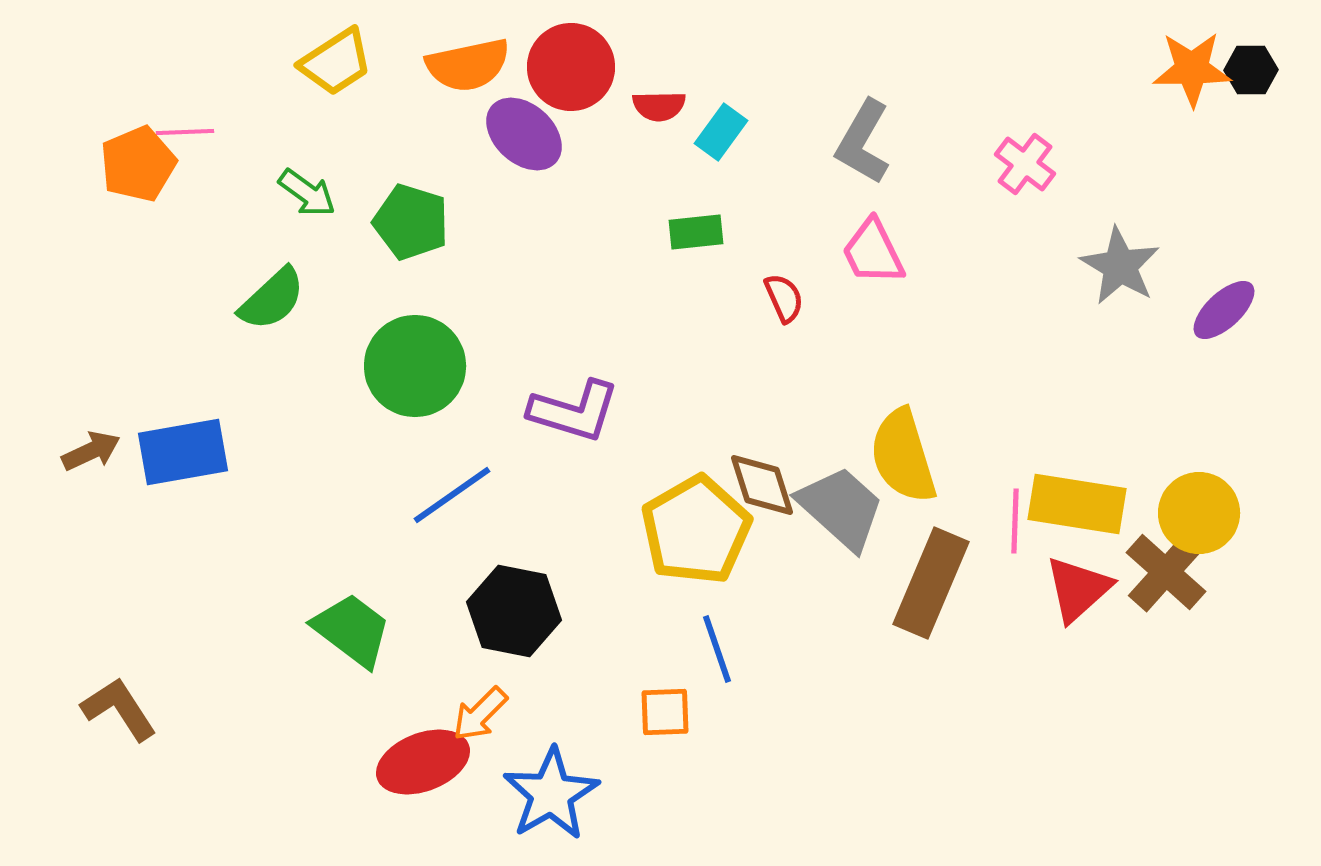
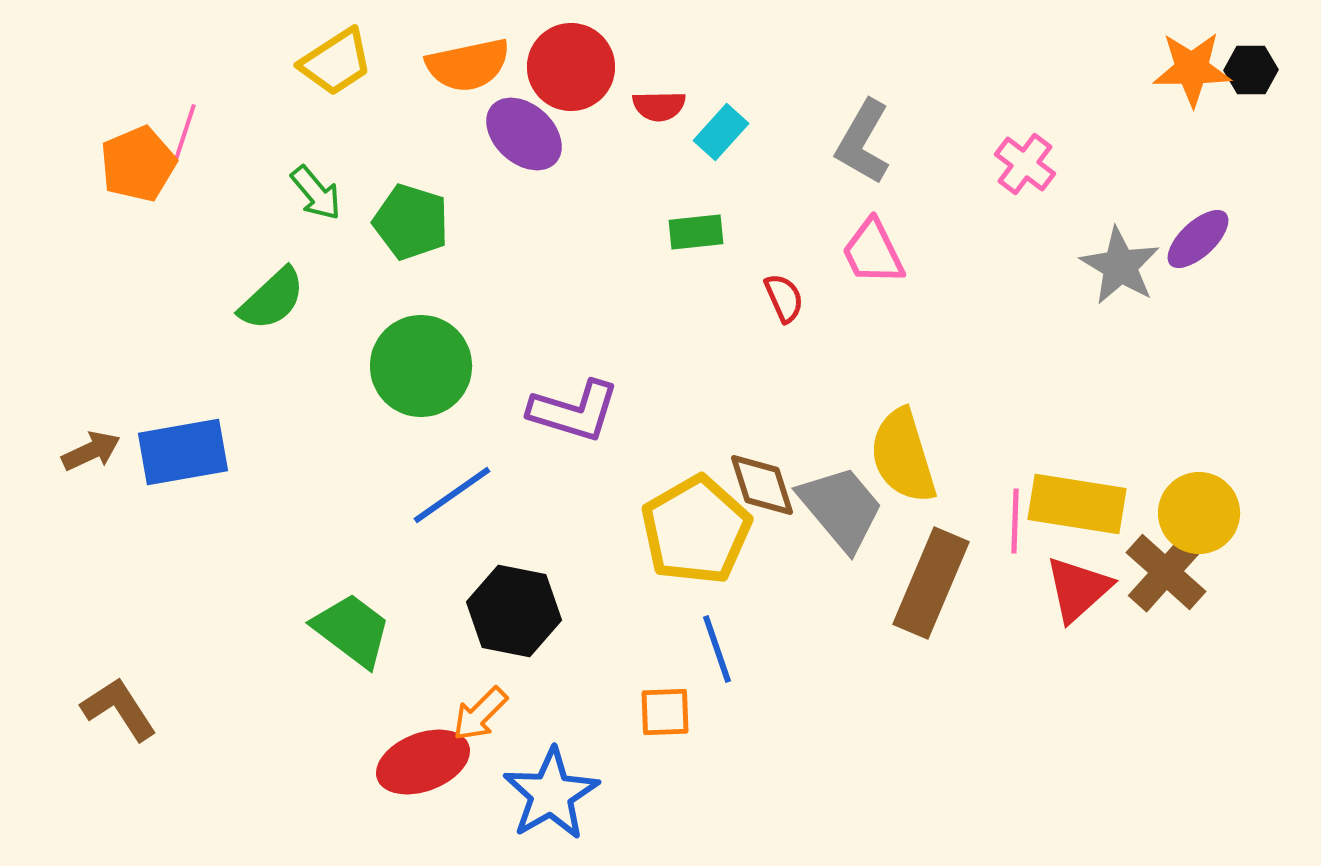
pink line at (185, 132): rotated 70 degrees counterclockwise
cyan rectangle at (721, 132): rotated 6 degrees clockwise
green arrow at (307, 193): moved 9 px right; rotated 14 degrees clockwise
purple ellipse at (1224, 310): moved 26 px left, 71 px up
green circle at (415, 366): moved 6 px right
gray trapezoid at (841, 508): rotated 8 degrees clockwise
